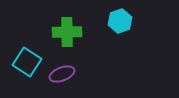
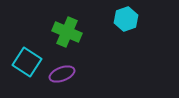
cyan hexagon: moved 6 px right, 2 px up
green cross: rotated 24 degrees clockwise
